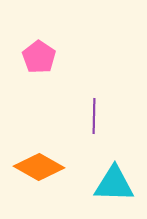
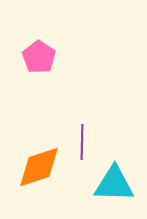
purple line: moved 12 px left, 26 px down
orange diamond: rotated 48 degrees counterclockwise
